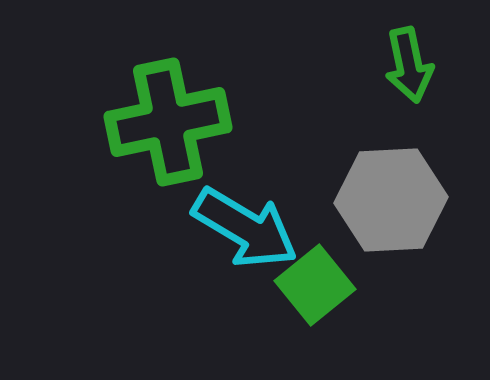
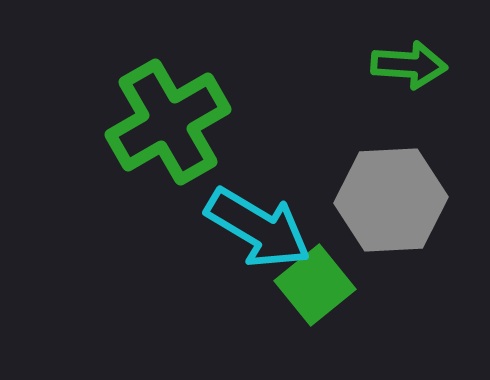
green arrow: rotated 74 degrees counterclockwise
green cross: rotated 18 degrees counterclockwise
cyan arrow: moved 13 px right
